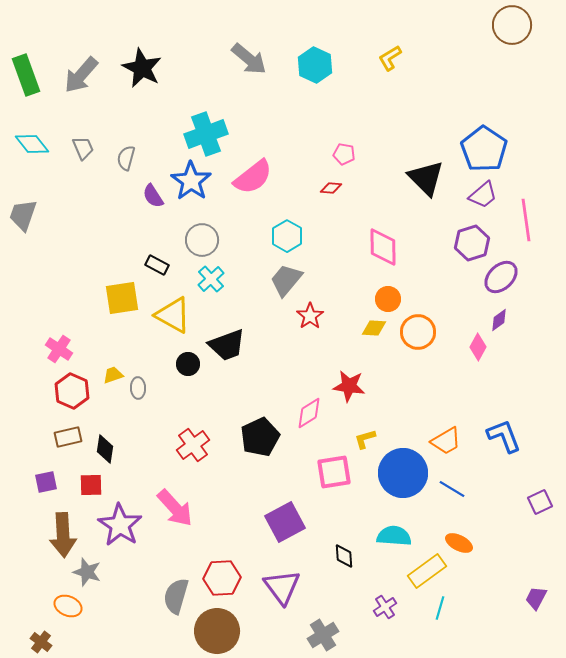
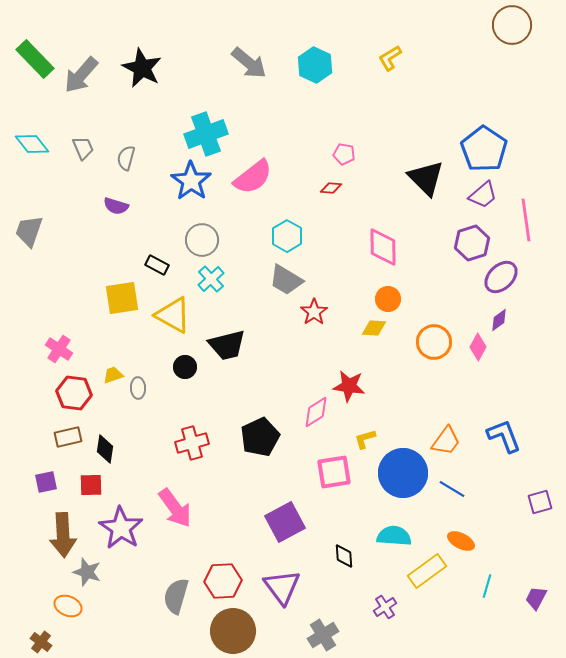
gray arrow at (249, 59): moved 4 px down
green rectangle at (26, 75): moved 9 px right, 16 px up; rotated 24 degrees counterclockwise
purple semicircle at (153, 196): moved 37 px left, 10 px down; rotated 40 degrees counterclockwise
gray trapezoid at (23, 215): moved 6 px right, 16 px down
gray trapezoid at (286, 280): rotated 99 degrees counterclockwise
red star at (310, 316): moved 4 px right, 4 px up
orange circle at (418, 332): moved 16 px right, 10 px down
black trapezoid at (227, 345): rotated 6 degrees clockwise
black circle at (188, 364): moved 3 px left, 3 px down
red hexagon at (72, 391): moved 2 px right, 2 px down; rotated 16 degrees counterclockwise
pink diamond at (309, 413): moved 7 px right, 1 px up
orange trapezoid at (446, 441): rotated 24 degrees counterclockwise
red cross at (193, 445): moved 1 px left, 2 px up; rotated 20 degrees clockwise
purple square at (540, 502): rotated 10 degrees clockwise
pink arrow at (175, 508): rotated 6 degrees clockwise
purple star at (120, 525): moved 1 px right, 3 px down
orange ellipse at (459, 543): moved 2 px right, 2 px up
red hexagon at (222, 578): moved 1 px right, 3 px down
cyan line at (440, 608): moved 47 px right, 22 px up
brown circle at (217, 631): moved 16 px right
